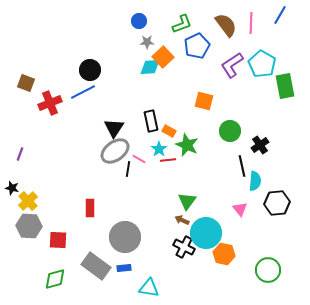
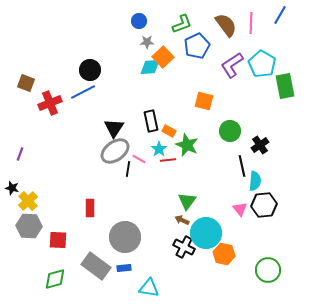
black hexagon at (277, 203): moved 13 px left, 2 px down
